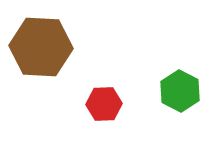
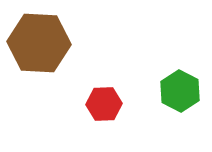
brown hexagon: moved 2 px left, 4 px up
